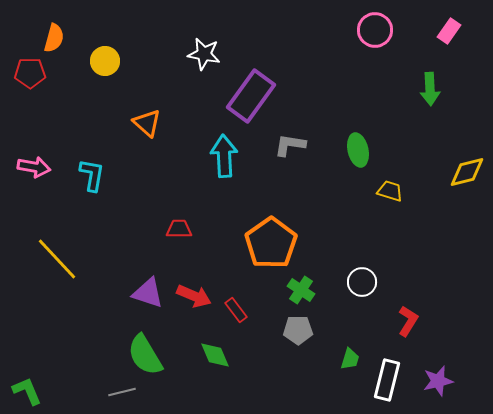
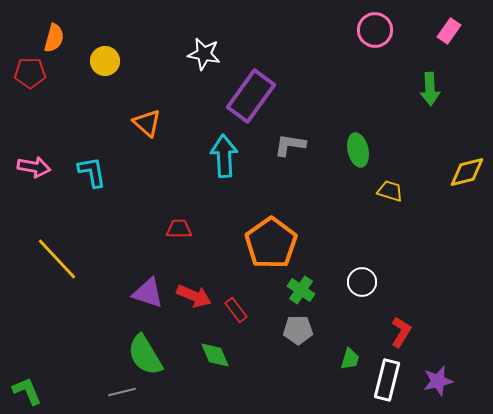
cyan L-shape: moved 3 px up; rotated 20 degrees counterclockwise
red L-shape: moved 7 px left, 11 px down
